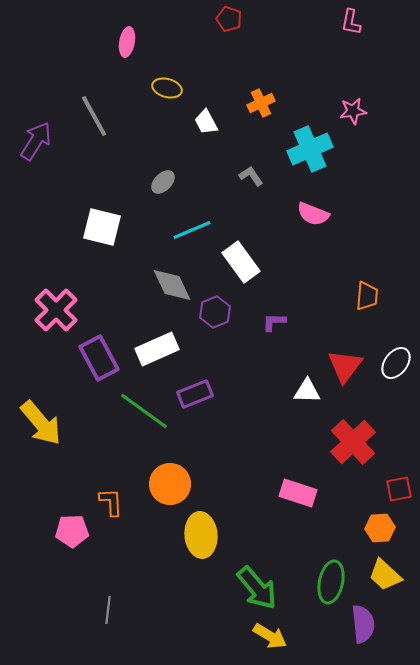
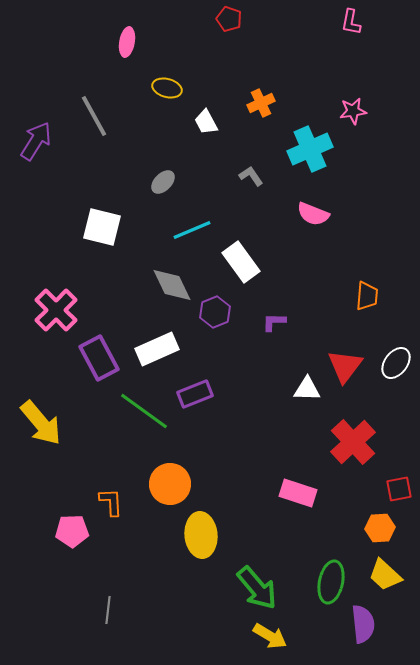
white triangle at (307, 391): moved 2 px up
